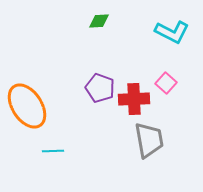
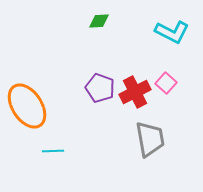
red cross: moved 1 px right, 7 px up; rotated 24 degrees counterclockwise
gray trapezoid: moved 1 px right, 1 px up
